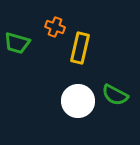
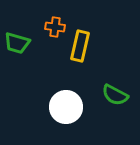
orange cross: rotated 12 degrees counterclockwise
yellow rectangle: moved 2 px up
white circle: moved 12 px left, 6 px down
